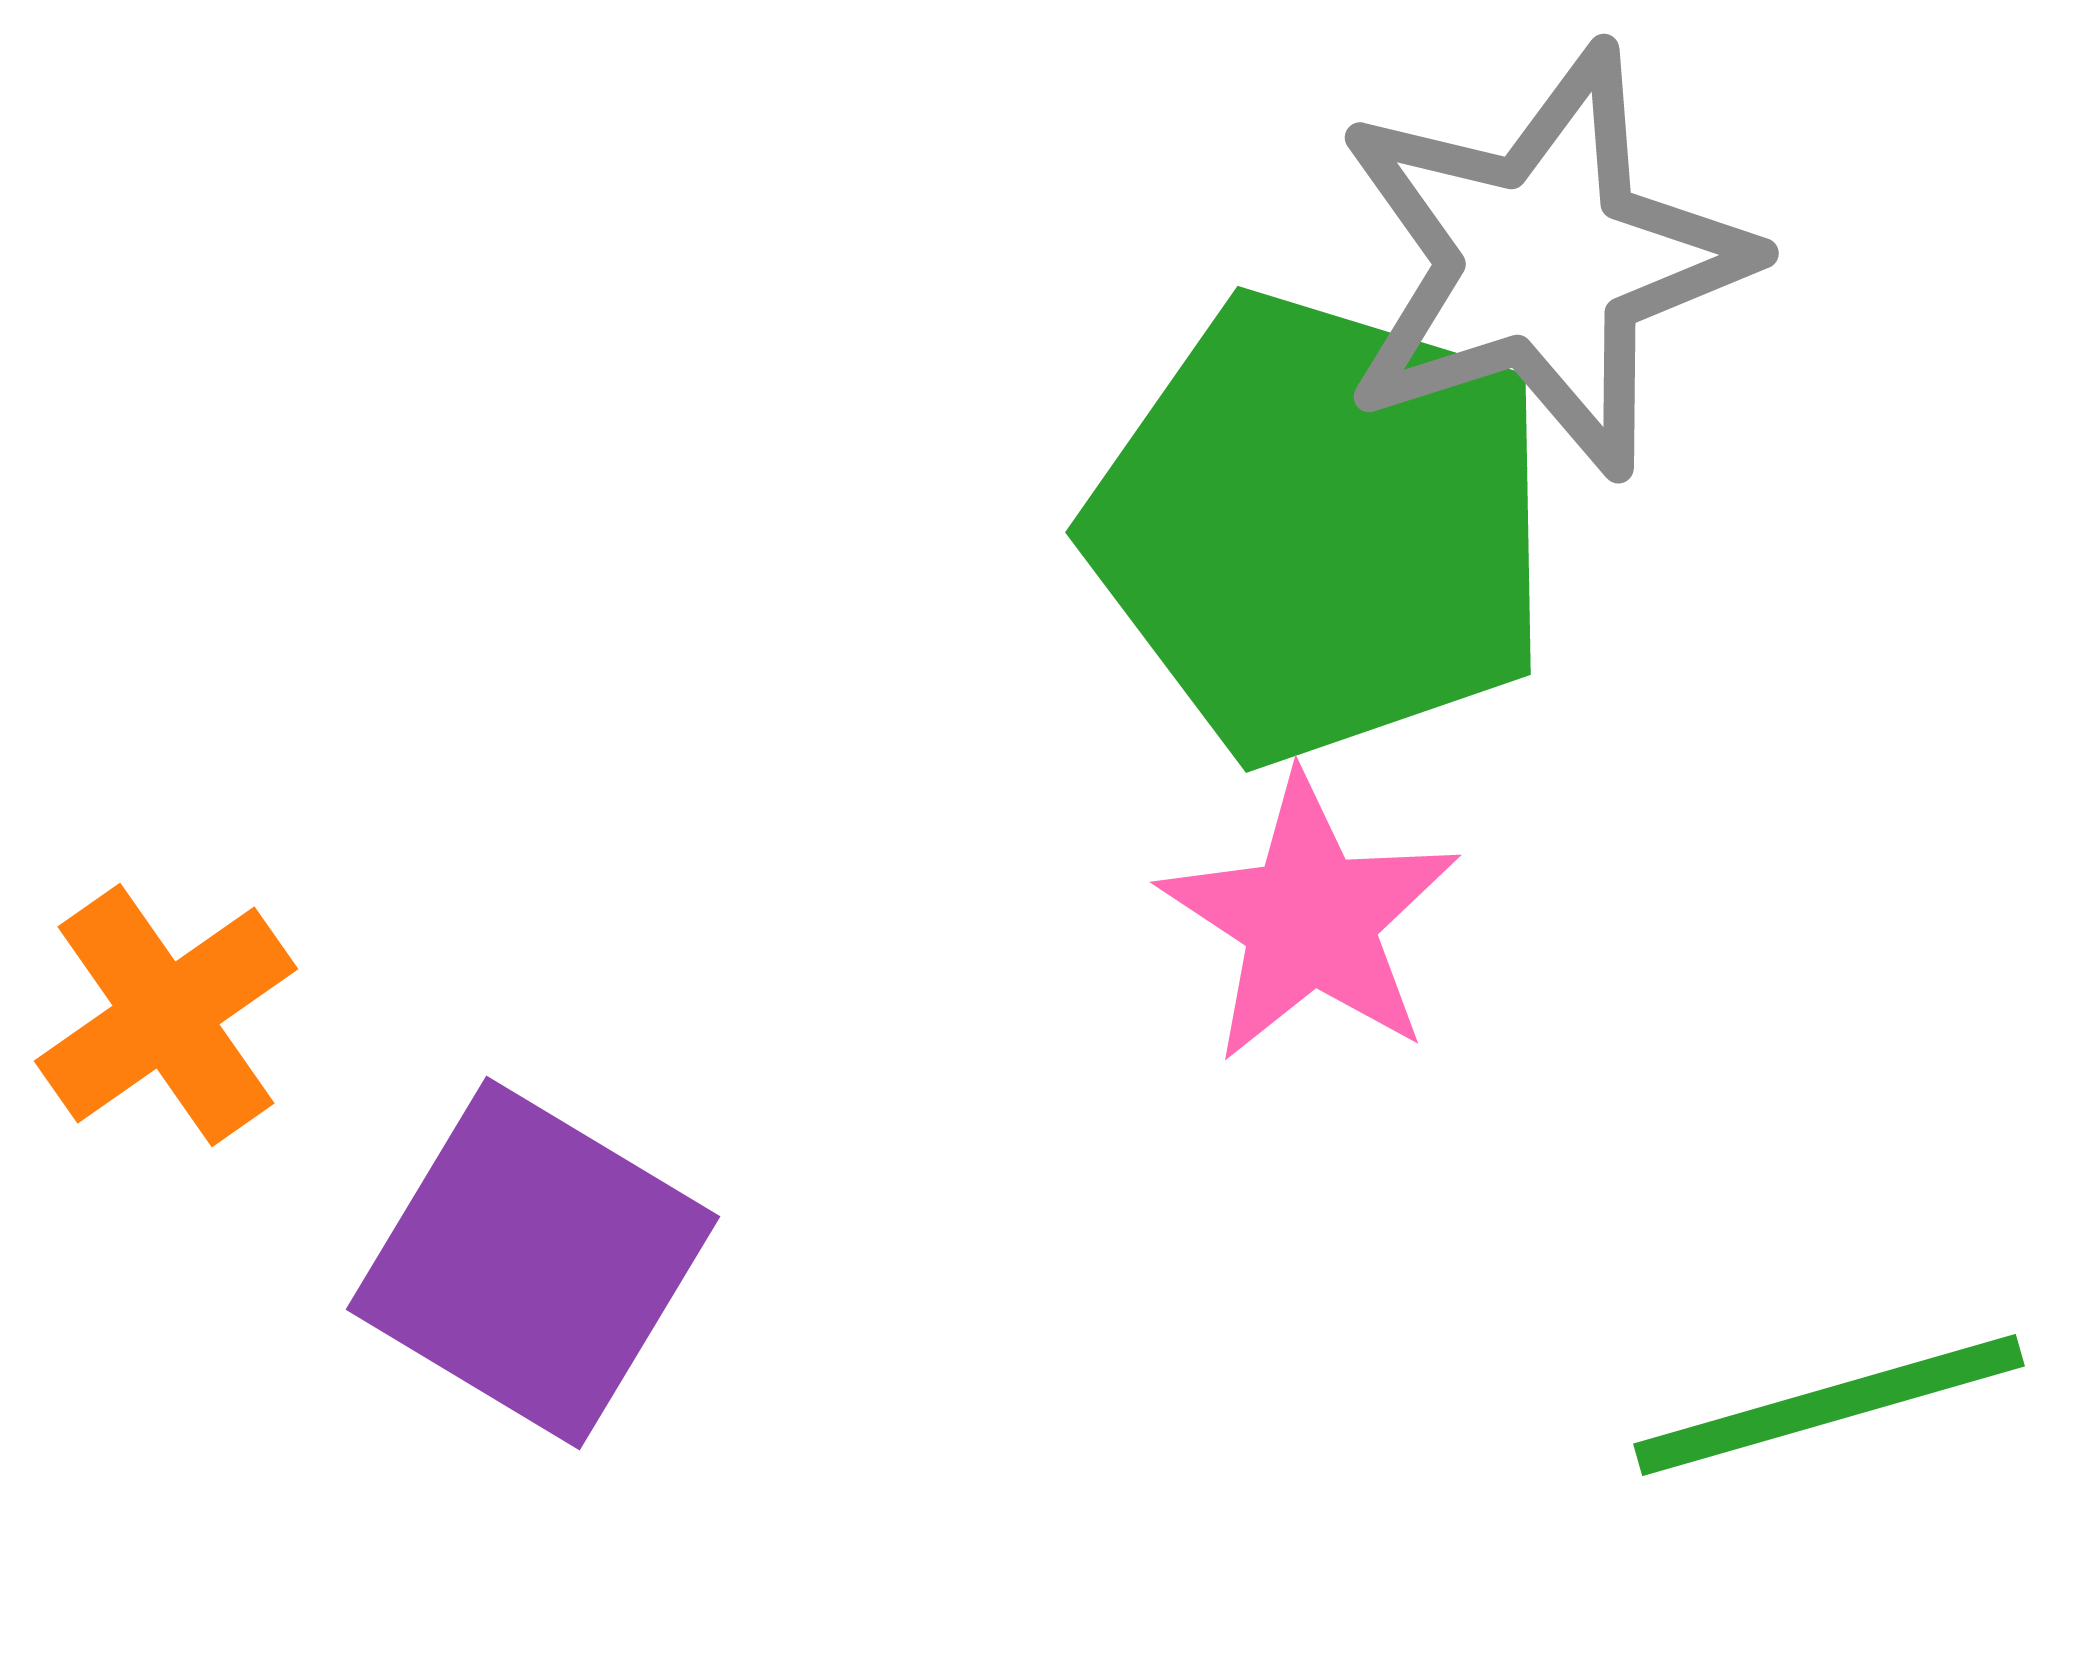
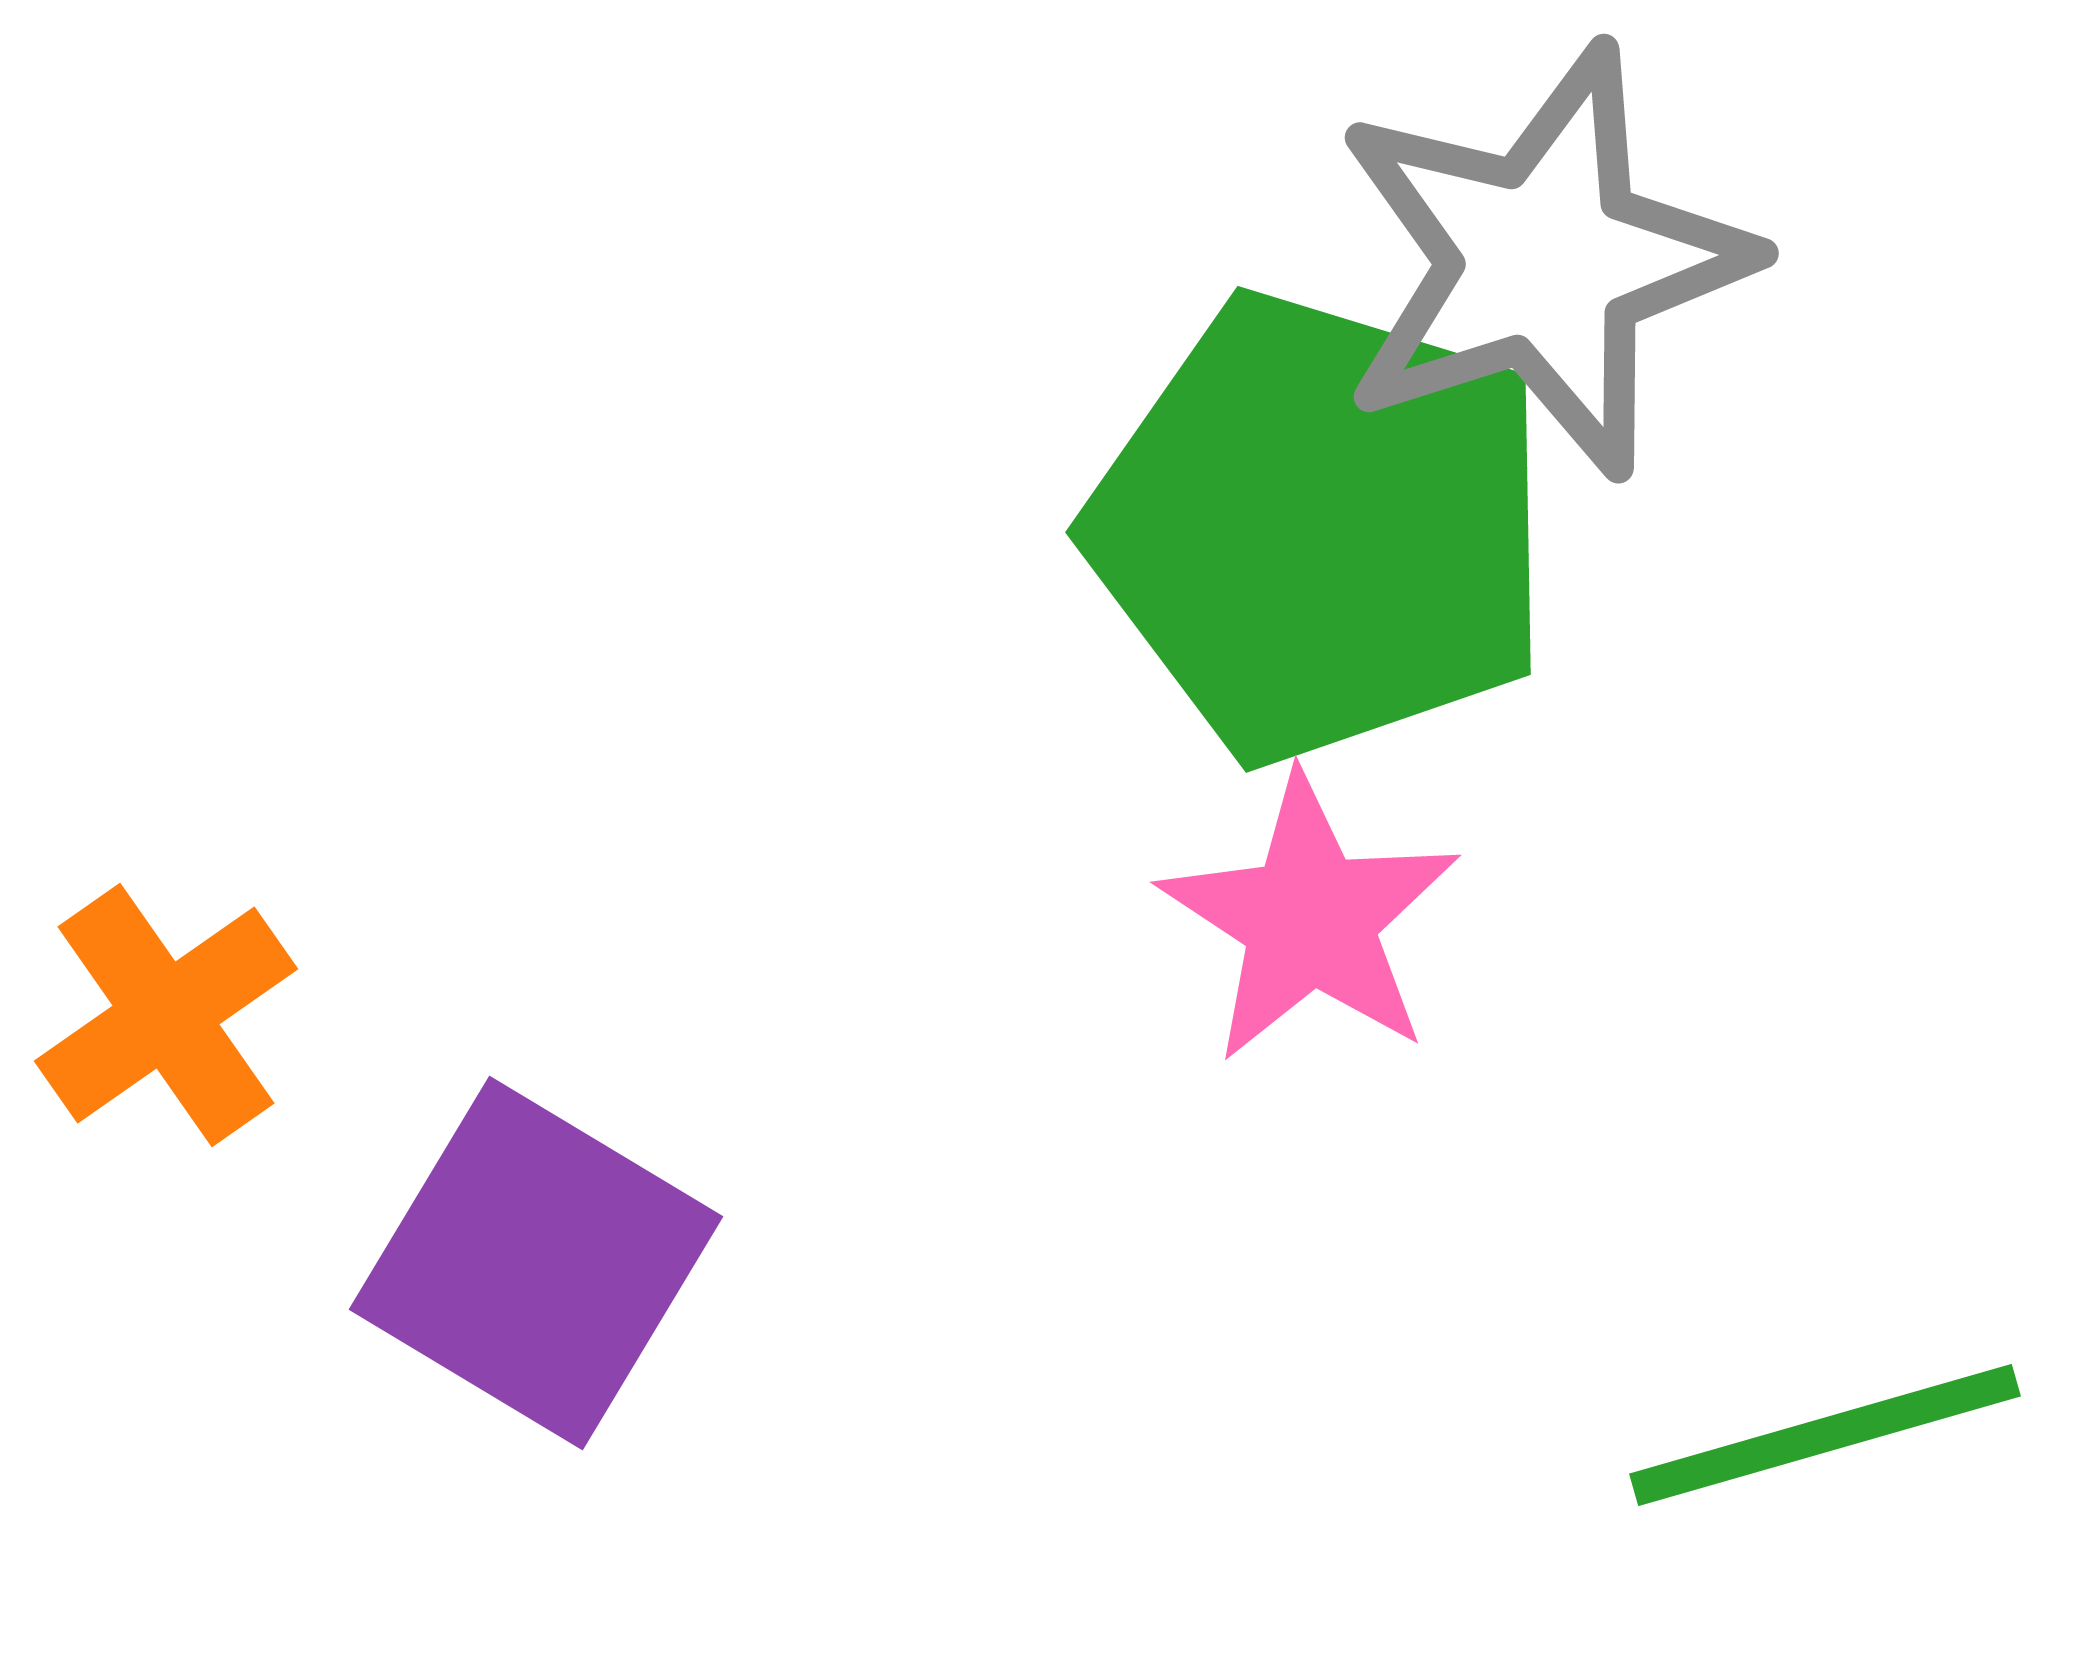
purple square: moved 3 px right
green line: moved 4 px left, 30 px down
